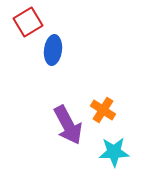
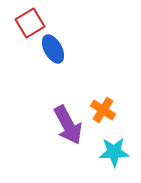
red square: moved 2 px right, 1 px down
blue ellipse: moved 1 px up; rotated 36 degrees counterclockwise
